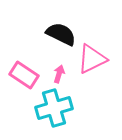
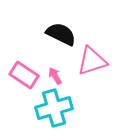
pink triangle: moved 2 px down; rotated 8 degrees clockwise
pink arrow: moved 4 px left, 2 px down; rotated 48 degrees counterclockwise
